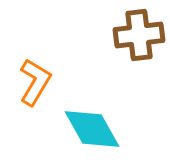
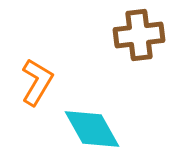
orange L-shape: moved 2 px right
